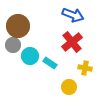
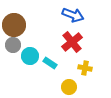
brown circle: moved 4 px left, 1 px up
